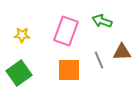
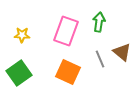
green arrow: moved 3 px left, 1 px down; rotated 78 degrees clockwise
brown triangle: rotated 42 degrees clockwise
gray line: moved 1 px right, 1 px up
orange square: moved 1 px left, 2 px down; rotated 25 degrees clockwise
